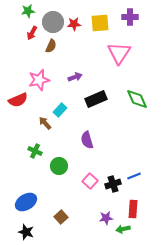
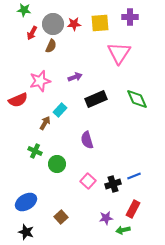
green star: moved 4 px left, 1 px up; rotated 16 degrees clockwise
gray circle: moved 2 px down
pink star: moved 1 px right, 1 px down
brown arrow: rotated 72 degrees clockwise
green circle: moved 2 px left, 2 px up
pink square: moved 2 px left
red rectangle: rotated 24 degrees clockwise
green arrow: moved 1 px down
